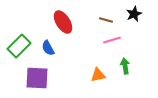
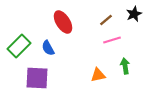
brown line: rotated 56 degrees counterclockwise
